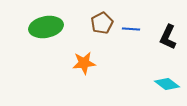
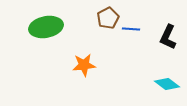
brown pentagon: moved 6 px right, 5 px up
orange star: moved 2 px down
